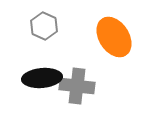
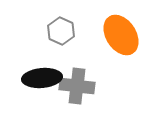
gray hexagon: moved 17 px right, 5 px down
orange ellipse: moved 7 px right, 2 px up
